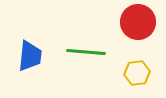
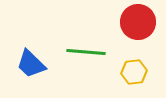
blue trapezoid: moved 1 px right, 8 px down; rotated 128 degrees clockwise
yellow hexagon: moved 3 px left, 1 px up
